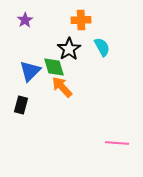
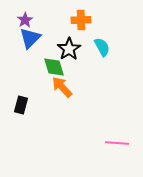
blue triangle: moved 33 px up
